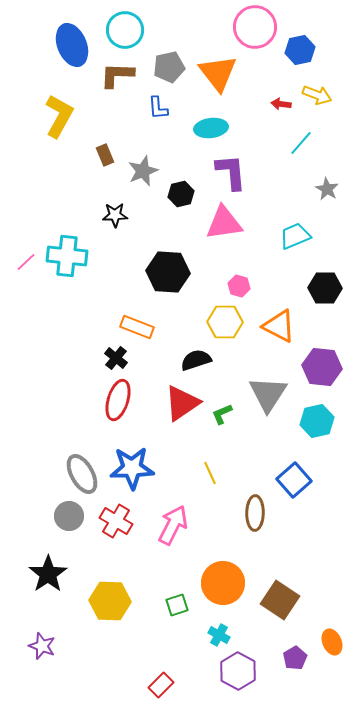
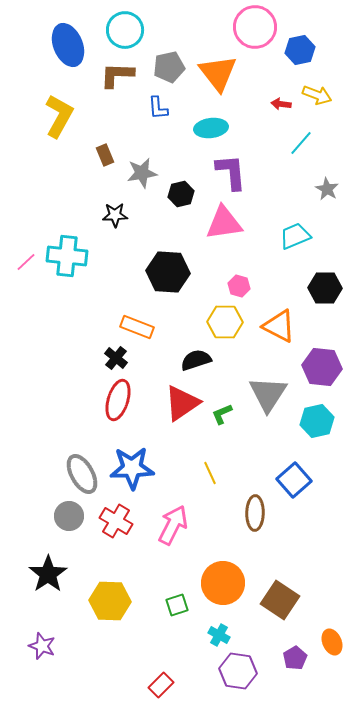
blue ellipse at (72, 45): moved 4 px left
gray star at (143, 171): moved 1 px left, 2 px down; rotated 12 degrees clockwise
purple hexagon at (238, 671): rotated 21 degrees counterclockwise
